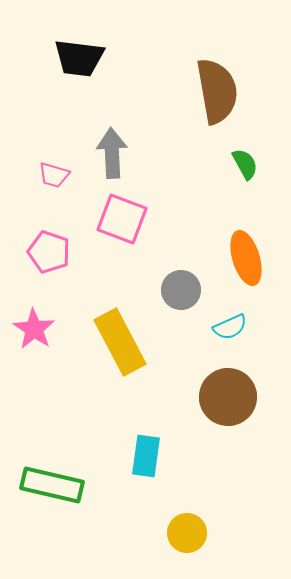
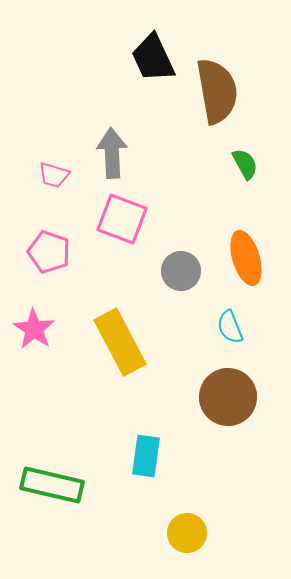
black trapezoid: moved 74 px right; rotated 58 degrees clockwise
gray circle: moved 19 px up
cyan semicircle: rotated 92 degrees clockwise
